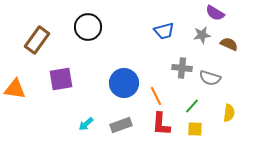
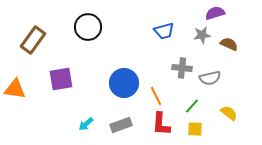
purple semicircle: rotated 132 degrees clockwise
brown rectangle: moved 4 px left
gray semicircle: rotated 30 degrees counterclockwise
yellow semicircle: rotated 60 degrees counterclockwise
